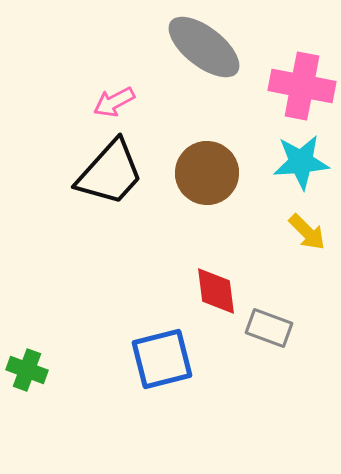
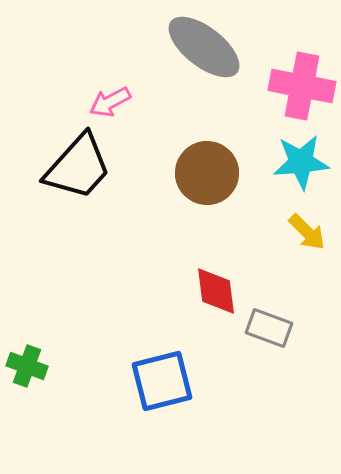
pink arrow: moved 4 px left
black trapezoid: moved 32 px left, 6 px up
blue square: moved 22 px down
green cross: moved 4 px up
